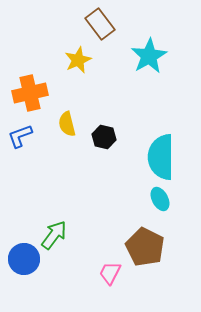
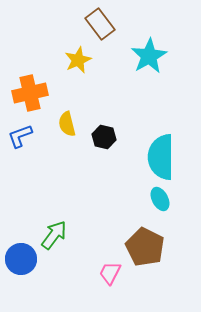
blue circle: moved 3 px left
